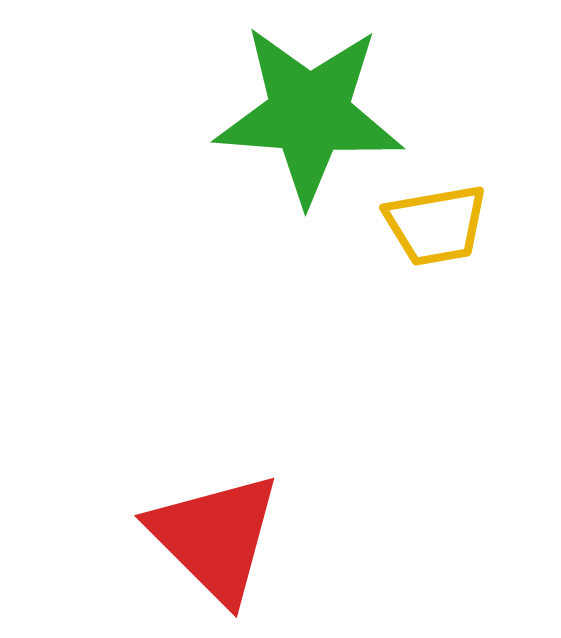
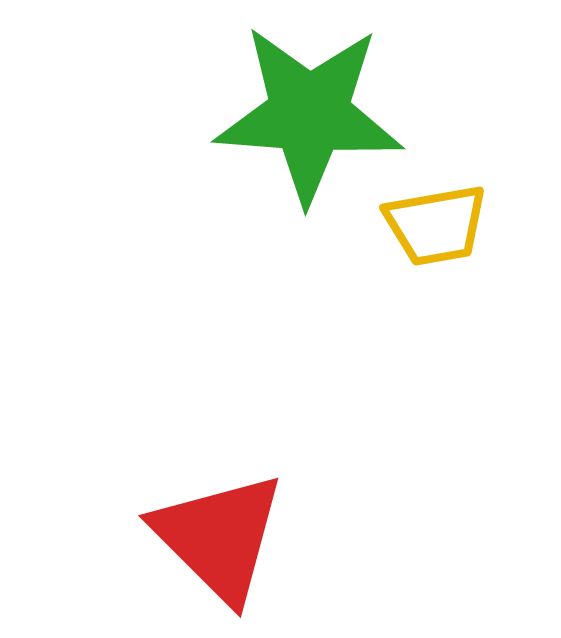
red triangle: moved 4 px right
